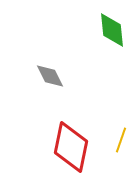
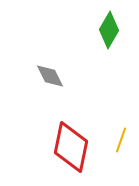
green diamond: moved 3 px left; rotated 36 degrees clockwise
